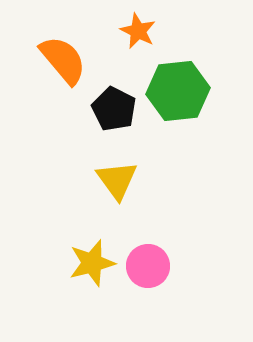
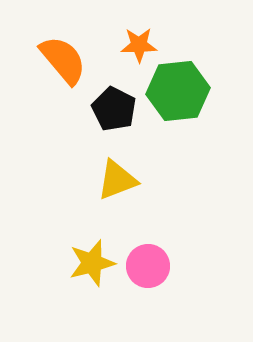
orange star: moved 1 px right, 14 px down; rotated 27 degrees counterclockwise
yellow triangle: rotated 45 degrees clockwise
